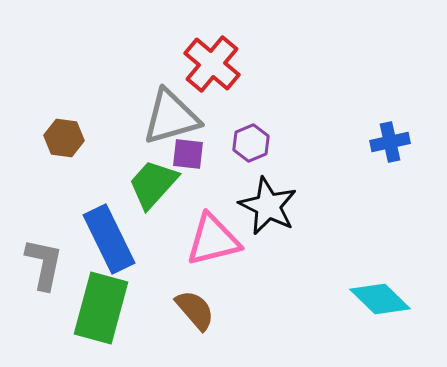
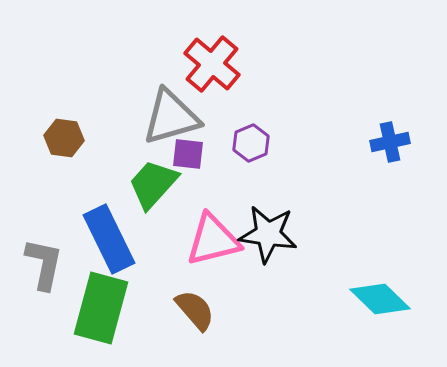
black star: moved 28 px down; rotated 18 degrees counterclockwise
